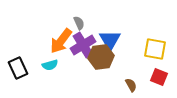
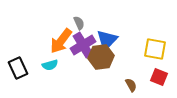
blue triangle: moved 3 px left; rotated 15 degrees clockwise
